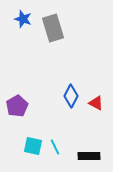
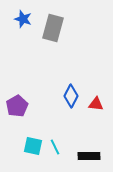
gray rectangle: rotated 32 degrees clockwise
red triangle: moved 1 px down; rotated 21 degrees counterclockwise
